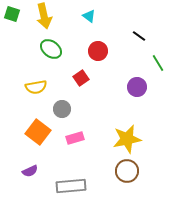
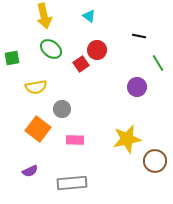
green square: moved 44 px down; rotated 28 degrees counterclockwise
black line: rotated 24 degrees counterclockwise
red circle: moved 1 px left, 1 px up
red square: moved 14 px up
orange square: moved 3 px up
pink rectangle: moved 2 px down; rotated 18 degrees clockwise
brown circle: moved 28 px right, 10 px up
gray rectangle: moved 1 px right, 3 px up
